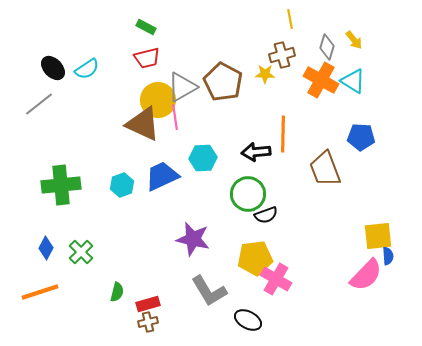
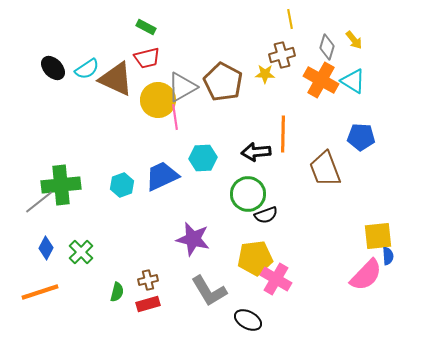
gray line at (39, 104): moved 98 px down
brown triangle at (143, 124): moved 27 px left, 45 px up
brown cross at (148, 322): moved 42 px up
